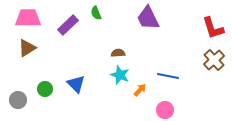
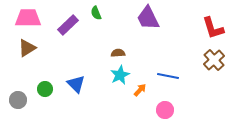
cyan star: rotated 24 degrees clockwise
